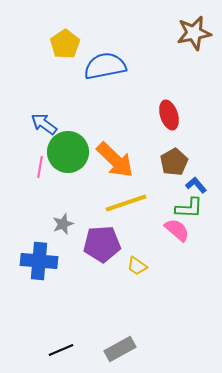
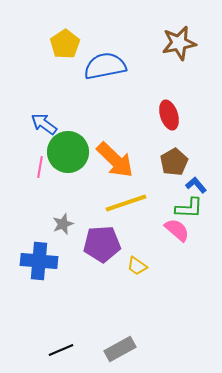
brown star: moved 15 px left, 10 px down
